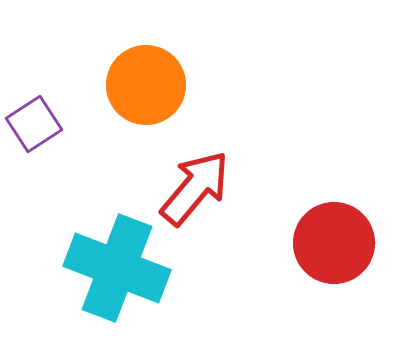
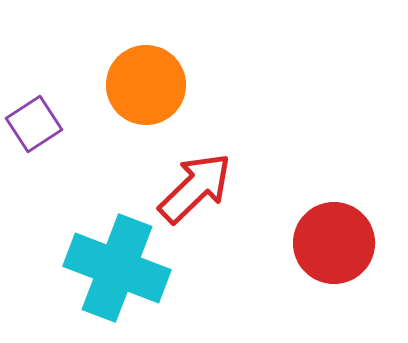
red arrow: rotated 6 degrees clockwise
